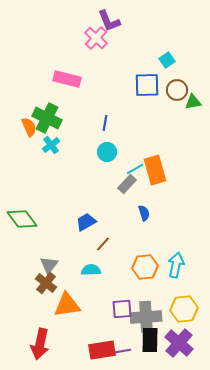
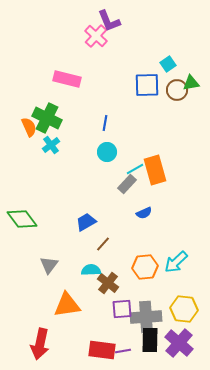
pink cross: moved 2 px up
cyan square: moved 1 px right, 4 px down
green triangle: moved 2 px left, 19 px up
blue semicircle: rotated 84 degrees clockwise
cyan arrow: moved 3 px up; rotated 145 degrees counterclockwise
brown cross: moved 62 px right
yellow hexagon: rotated 12 degrees clockwise
red rectangle: rotated 16 degrees clockwise
